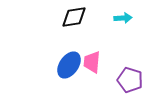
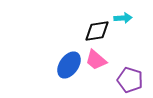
black diamond: moved 23 px right, 14 px down
pink trapezoid: moved 4 px right, 2 px up; rotated 55 degrees counterclockwise
